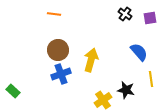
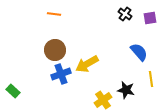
brown circle: moved 3 px left
yellow arrow: moved 4 px left, 4 px down; rotated 135 degrees counterclockwise
